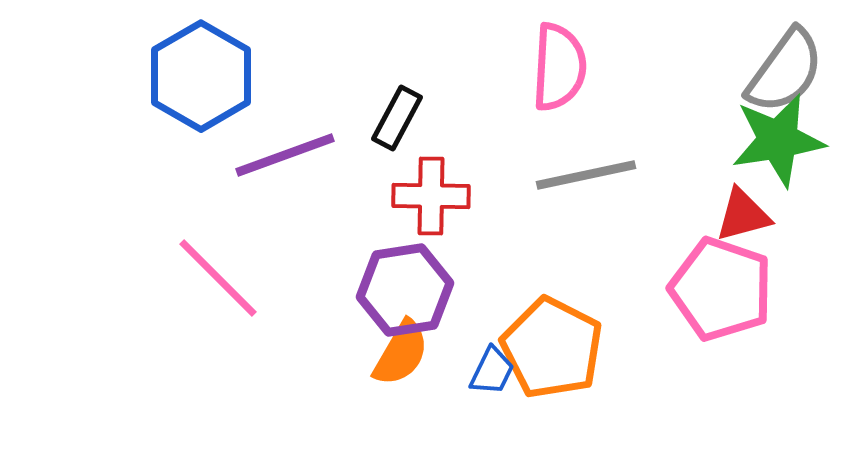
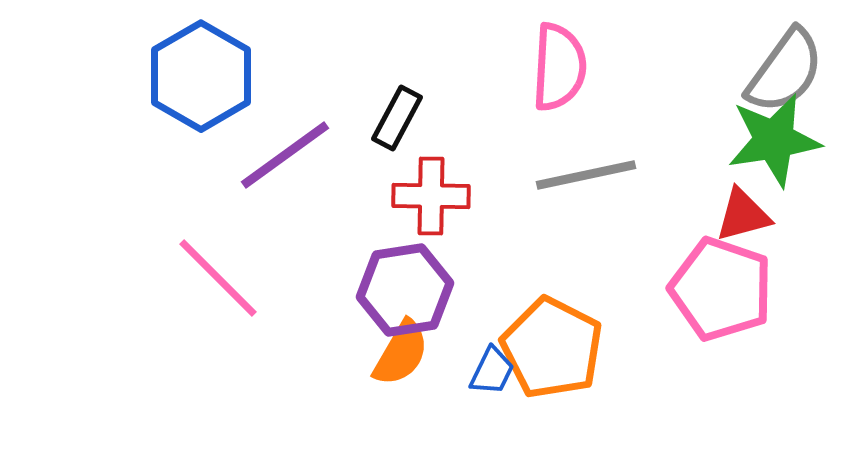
green star: moved 4 px left
purple line: rotated 16 degrees counterclockwise
